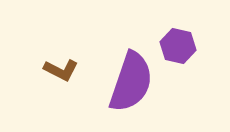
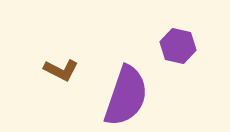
purple semicircle: moved 5 px left, 14 px down
